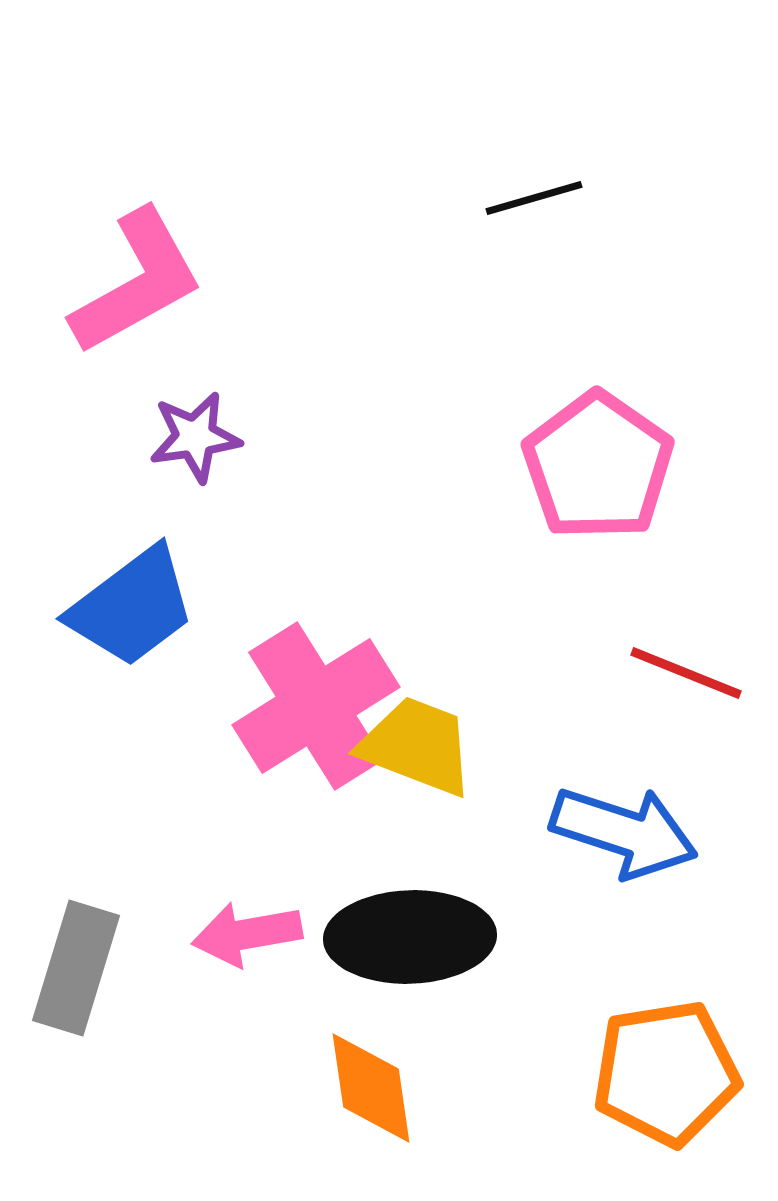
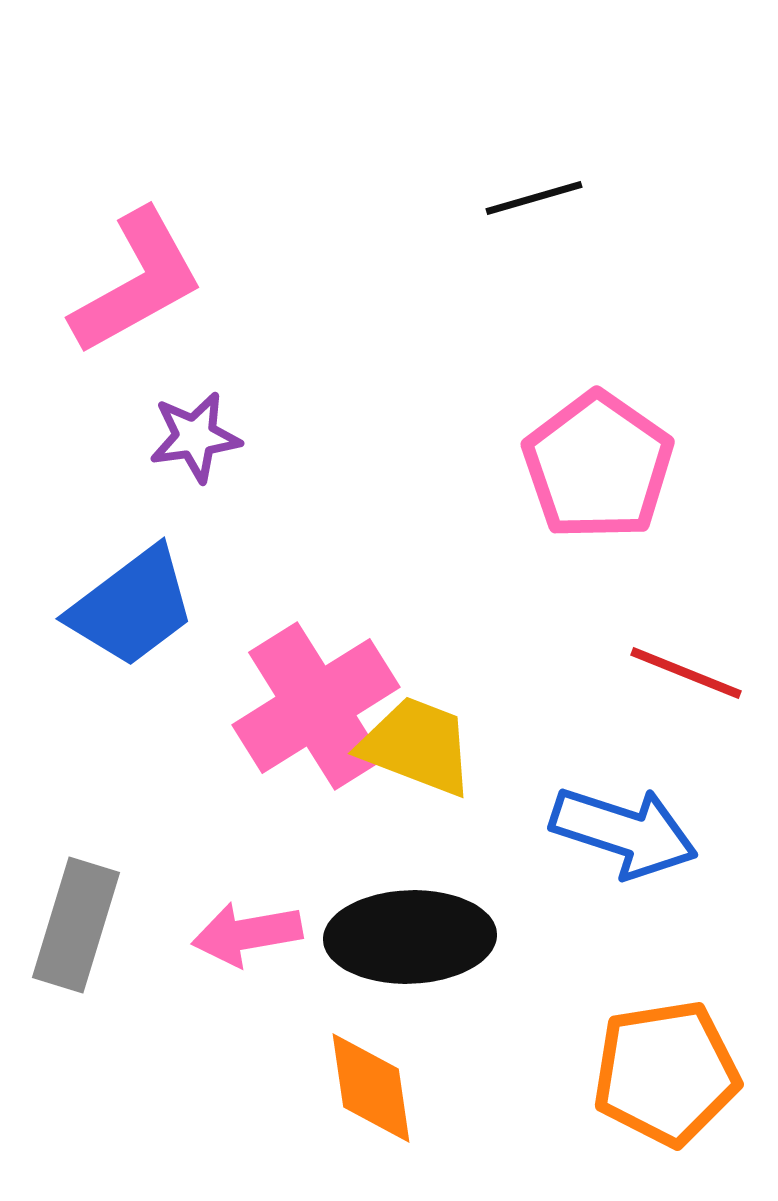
gray rectangle: moved 43 px up
